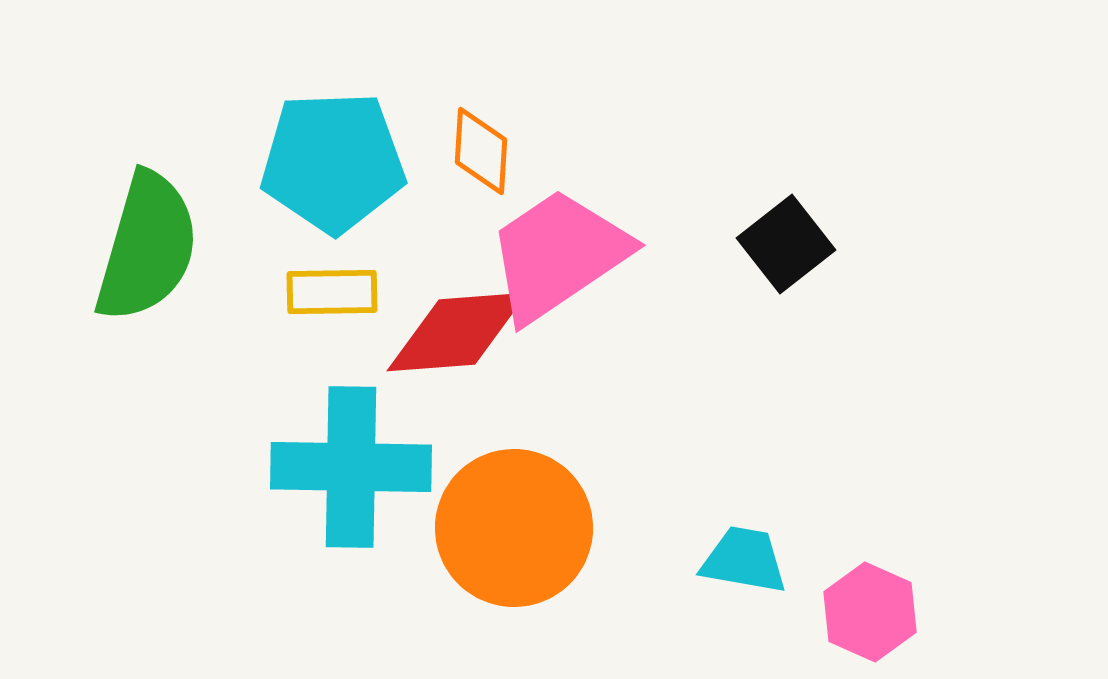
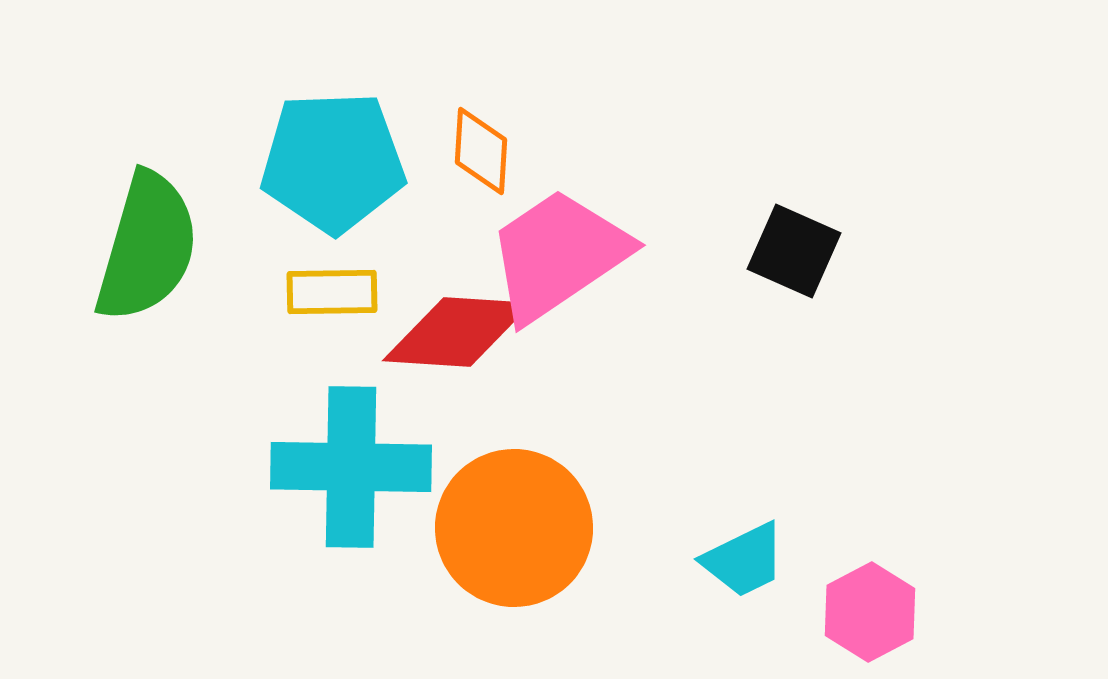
black square: moved 8 px right, 7 px down; rotated 28 degrees counterclockwise
red diamond: rotated 8 degrees clockwise
cyan trapezoid: rotated 144 degrees clockwise
pink hexagon: rotated 8 degrees clockwise
